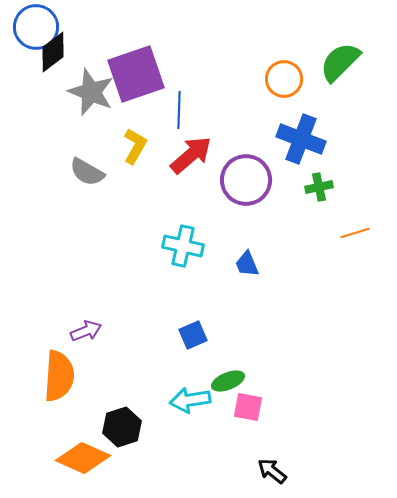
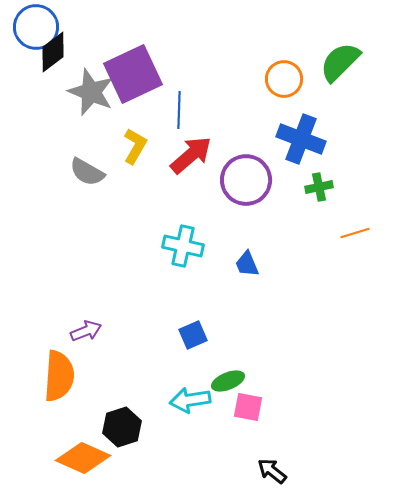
purple square: moved 3 px left; rotated 6 degrees counterclockwise
